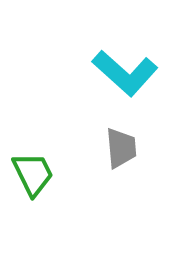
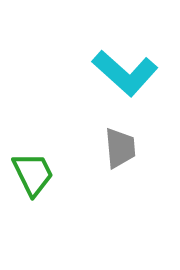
gray trapezoid: moved 1 px left
